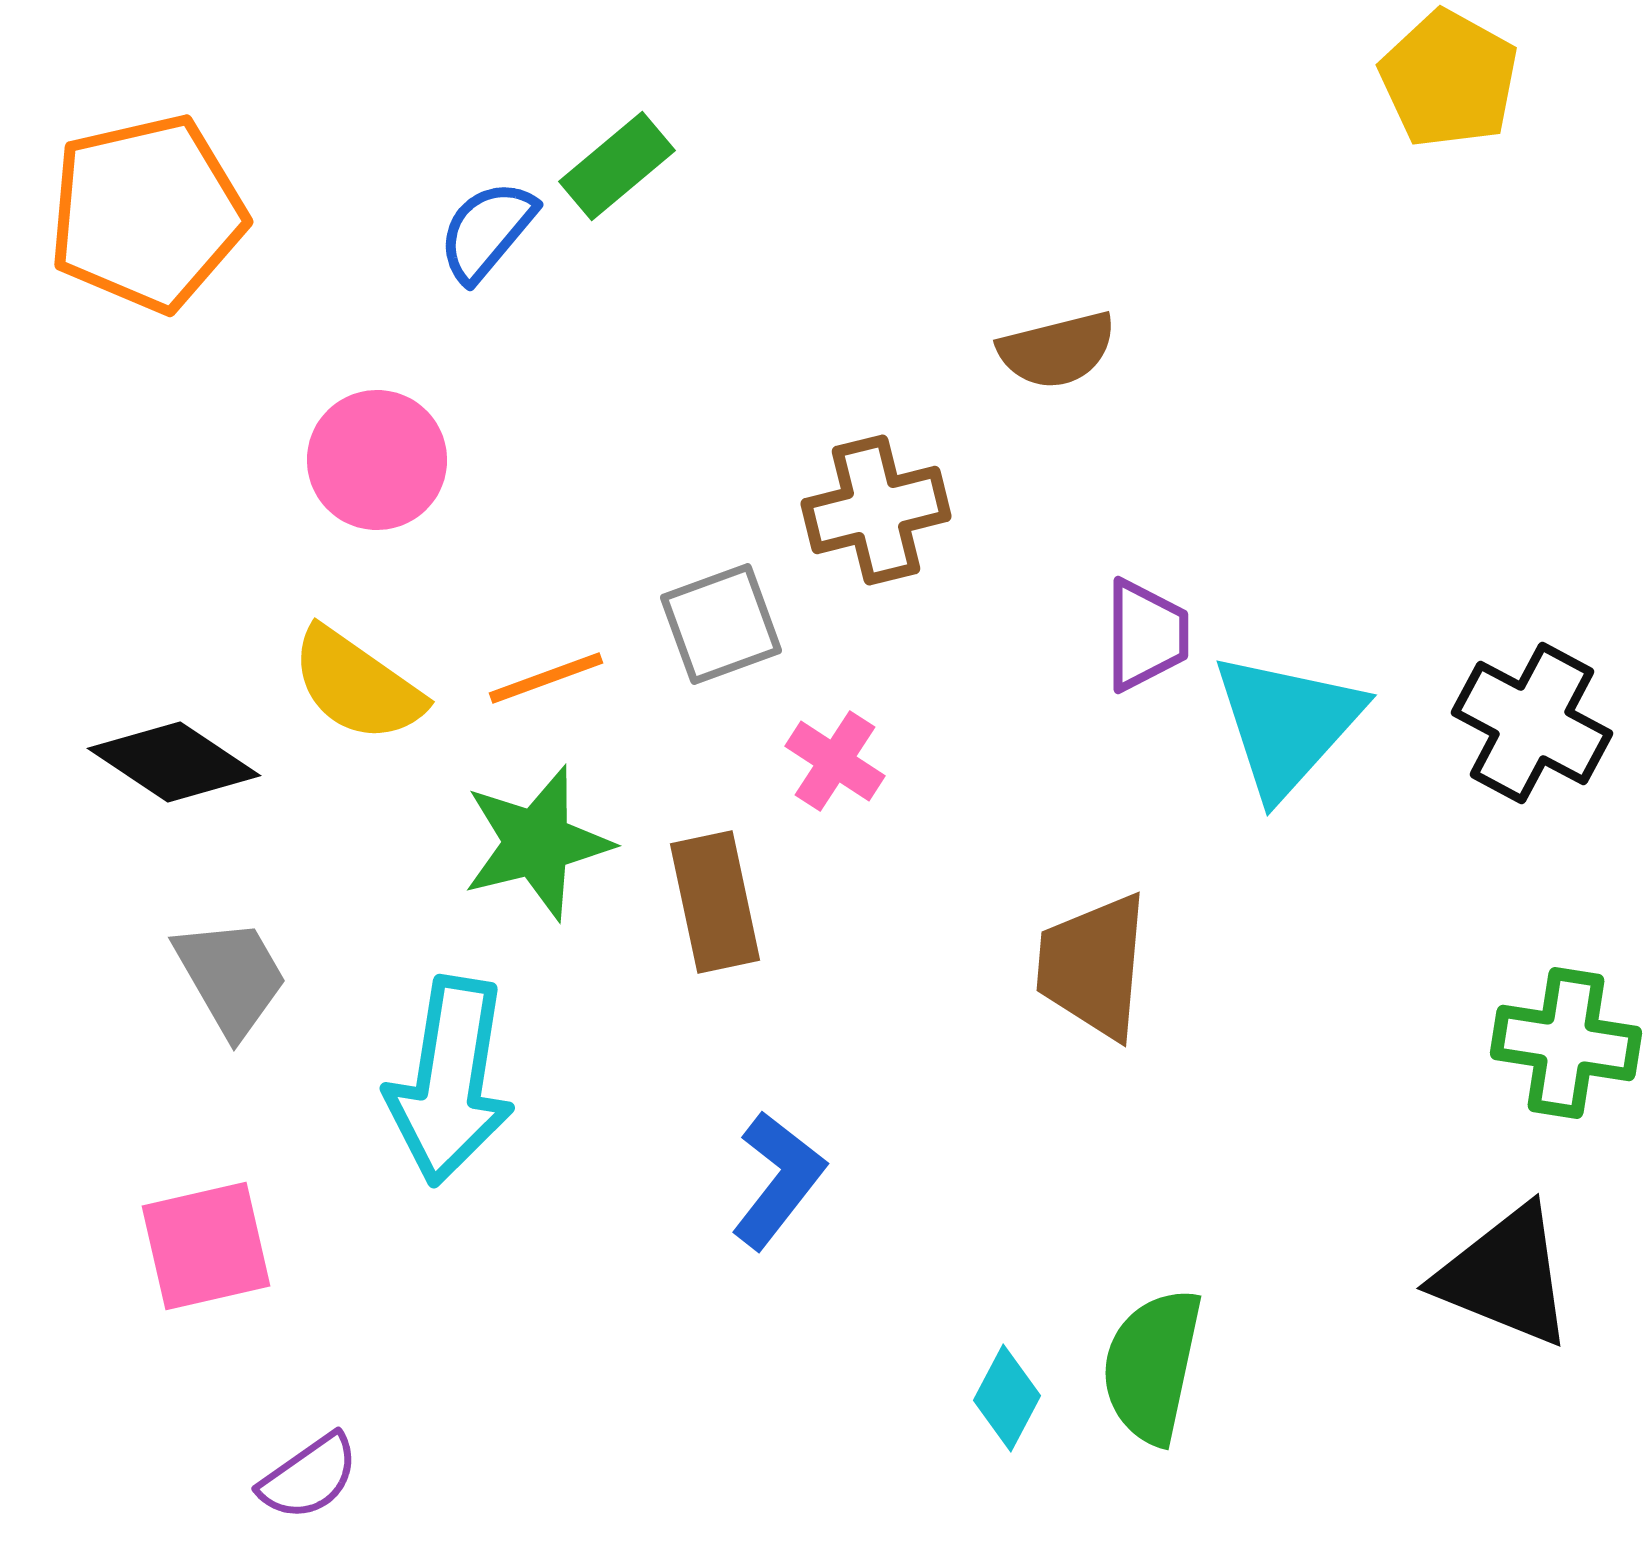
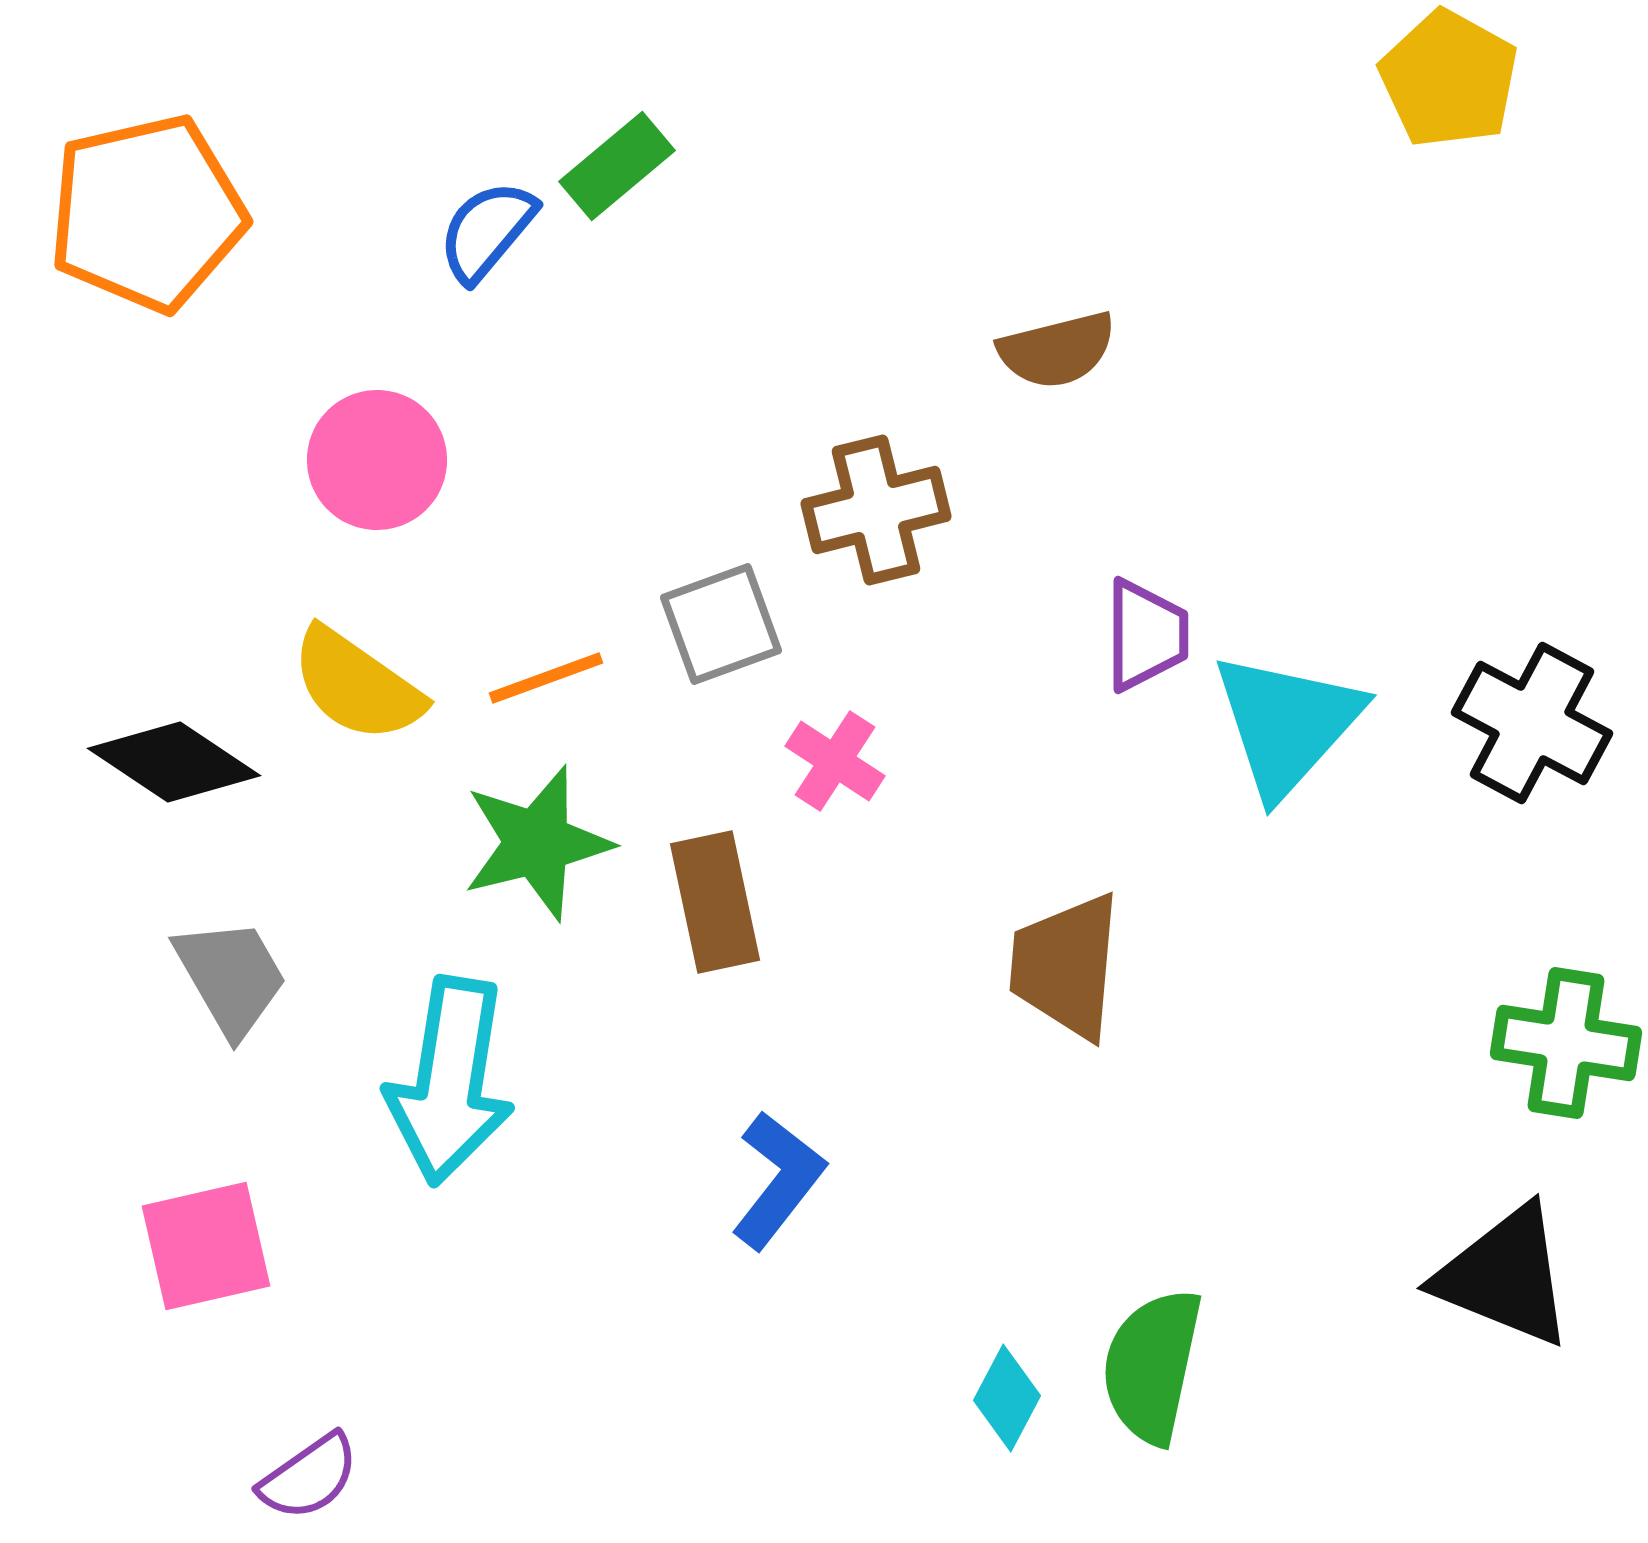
brown trapezoid: moved 27 px left
